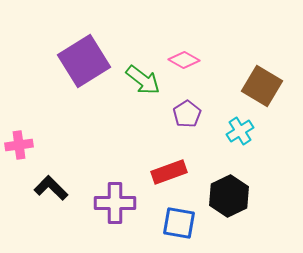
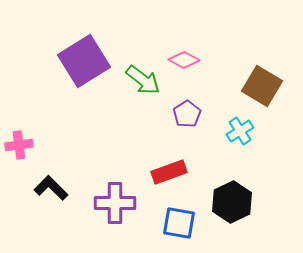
black hexagon: moved 3 px right, 6 px down
